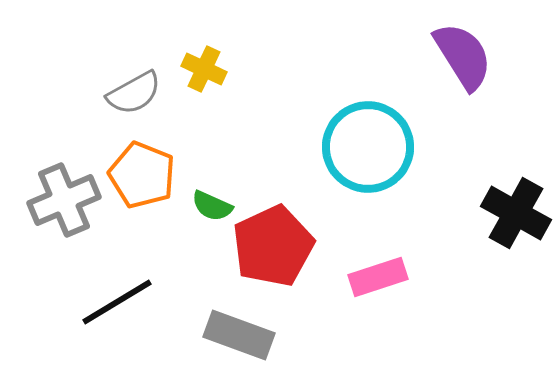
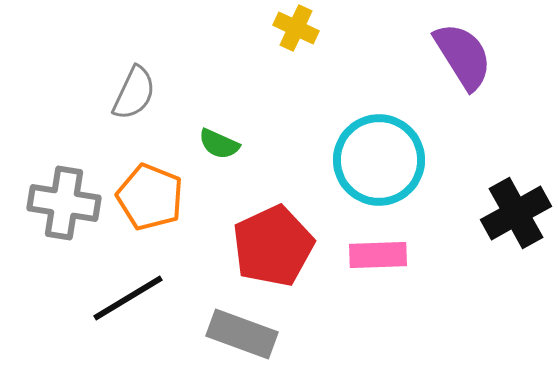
yellow cross: moved 92 px right, 41 px up
gray semicircle: rotated 36 degrees counterclockwise
cyan circle: moved 11 px right, 13 px down
orange pentagon: moved 8 px right, 22 px down
gray cross: moved 3 px down; rotated 32 degrees clockwise
green semicircle: moved 7 px right, 62 px up
black cross: rotated 32 degrees clockwise
pink rectangle: moved 22 px up; rotated 16 degrees clockwise
black line: moved 11 px right, 4 px up
gray rectangle: moved 3 px right, 1 px up
